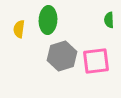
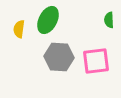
green ellipse: rotated 24 degrees clockwise
gray hexagon: moved 3 px left, 1 px down; rotated 20 degrees clockwise
